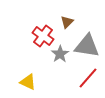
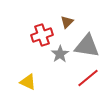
red cross: moved 1 px left, 1 px up; rotated 35 degrees clockwise
red line: rotated 10 degrees clockwise
